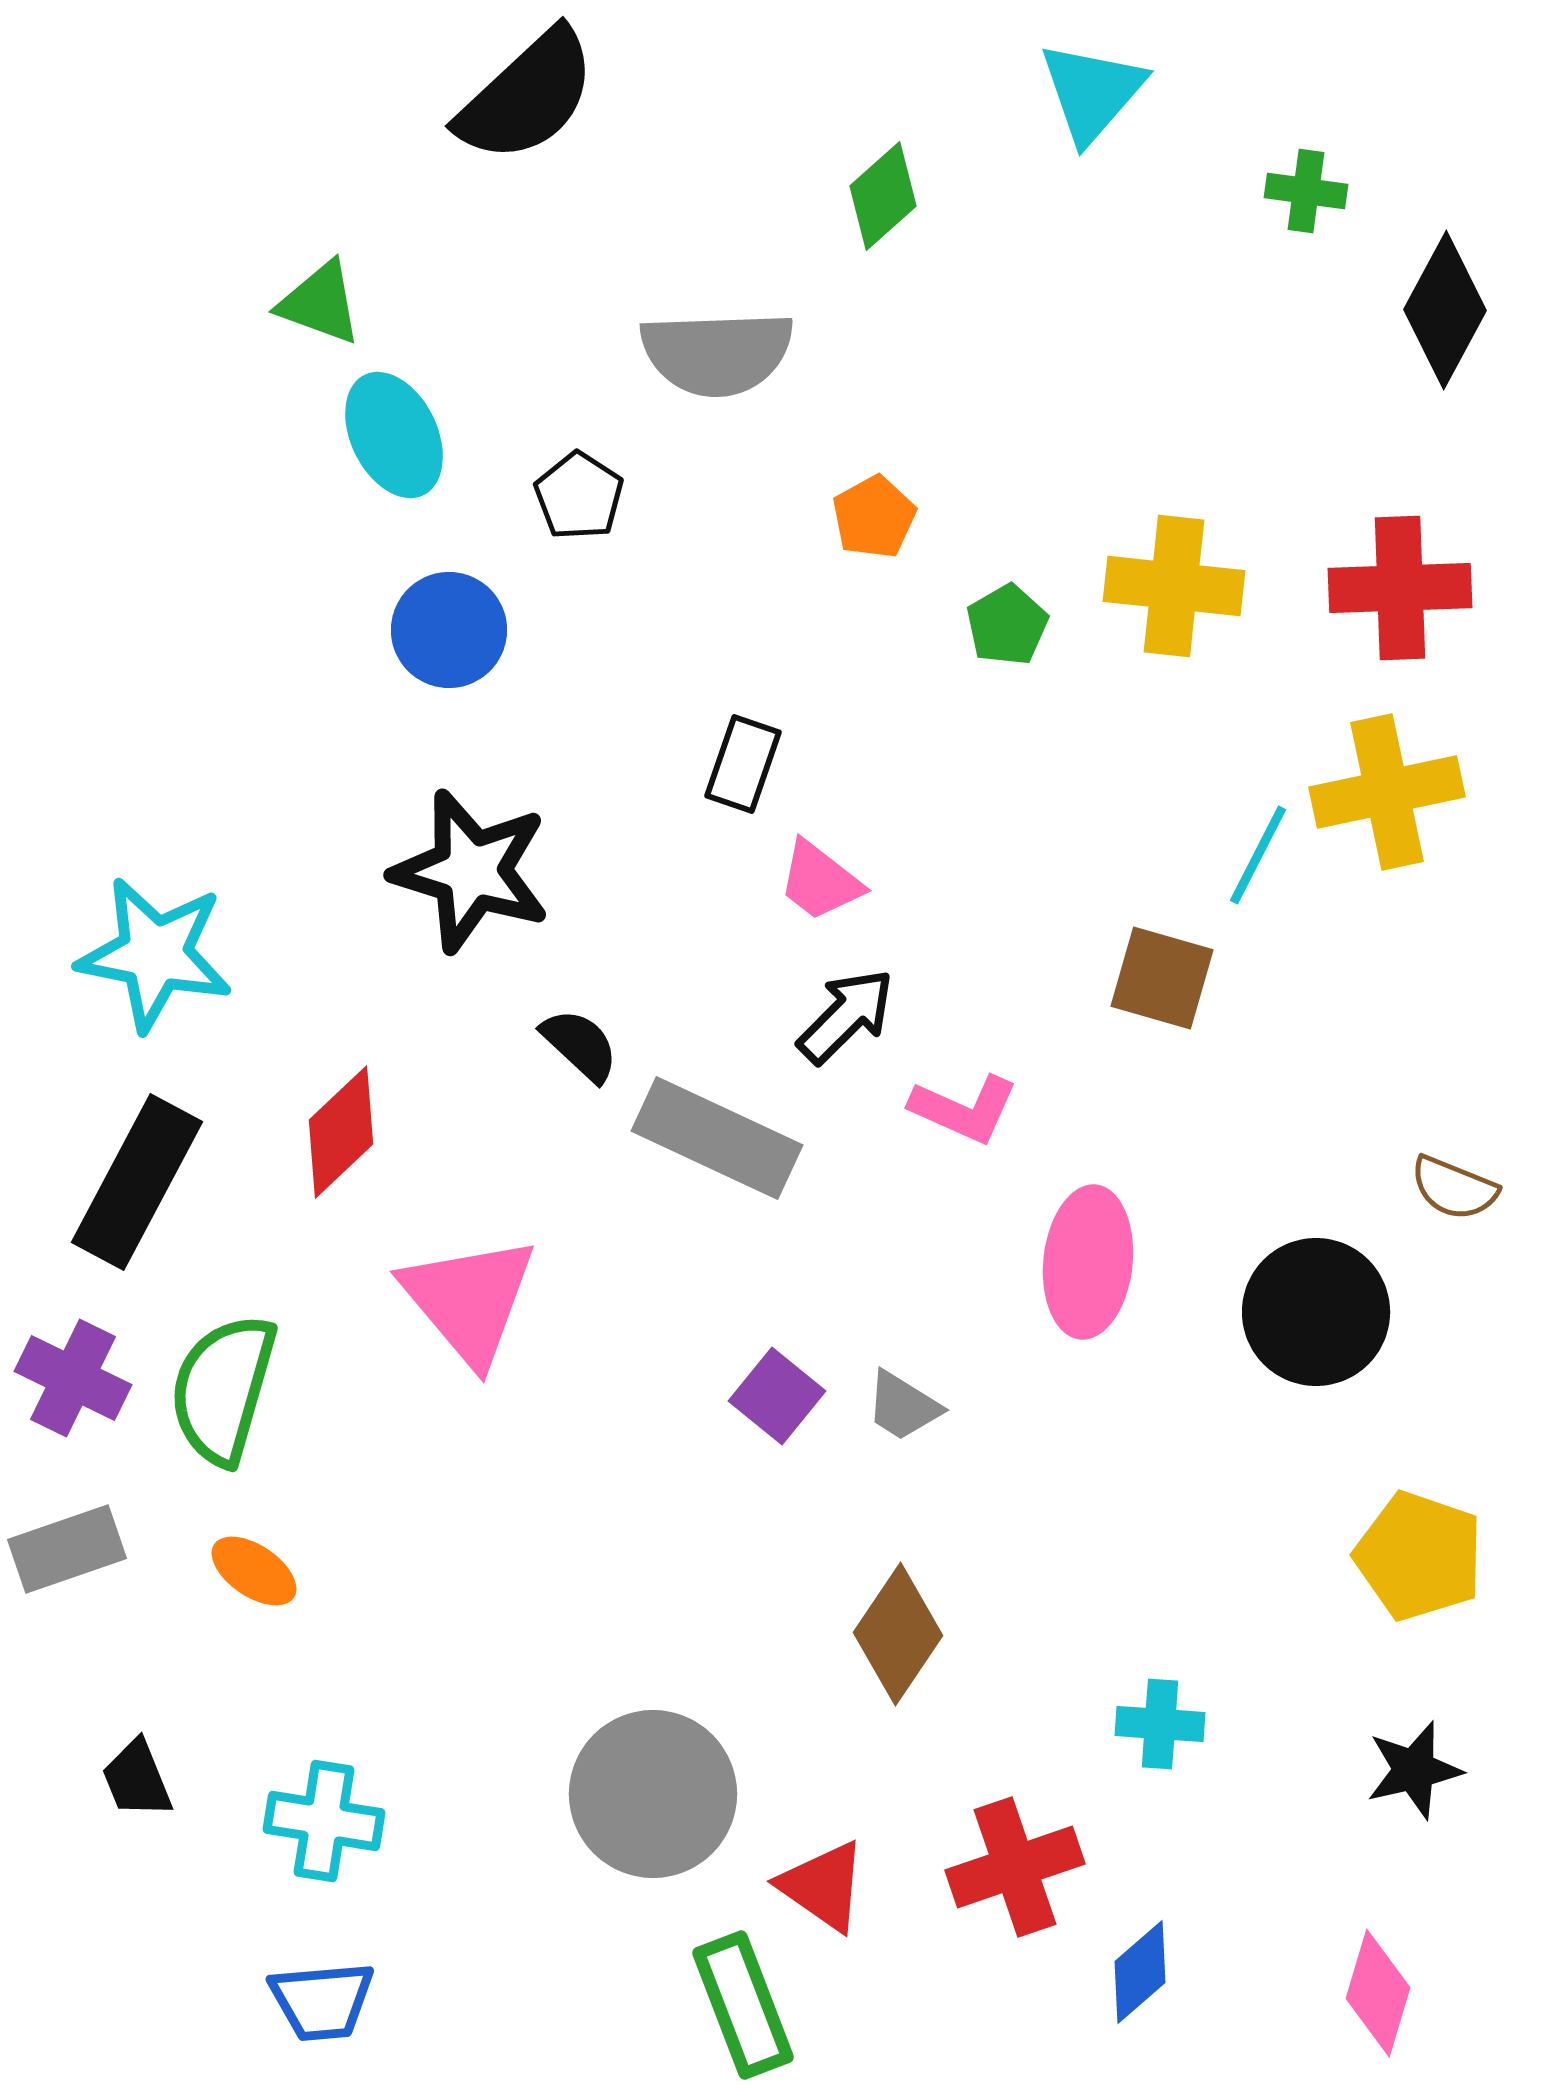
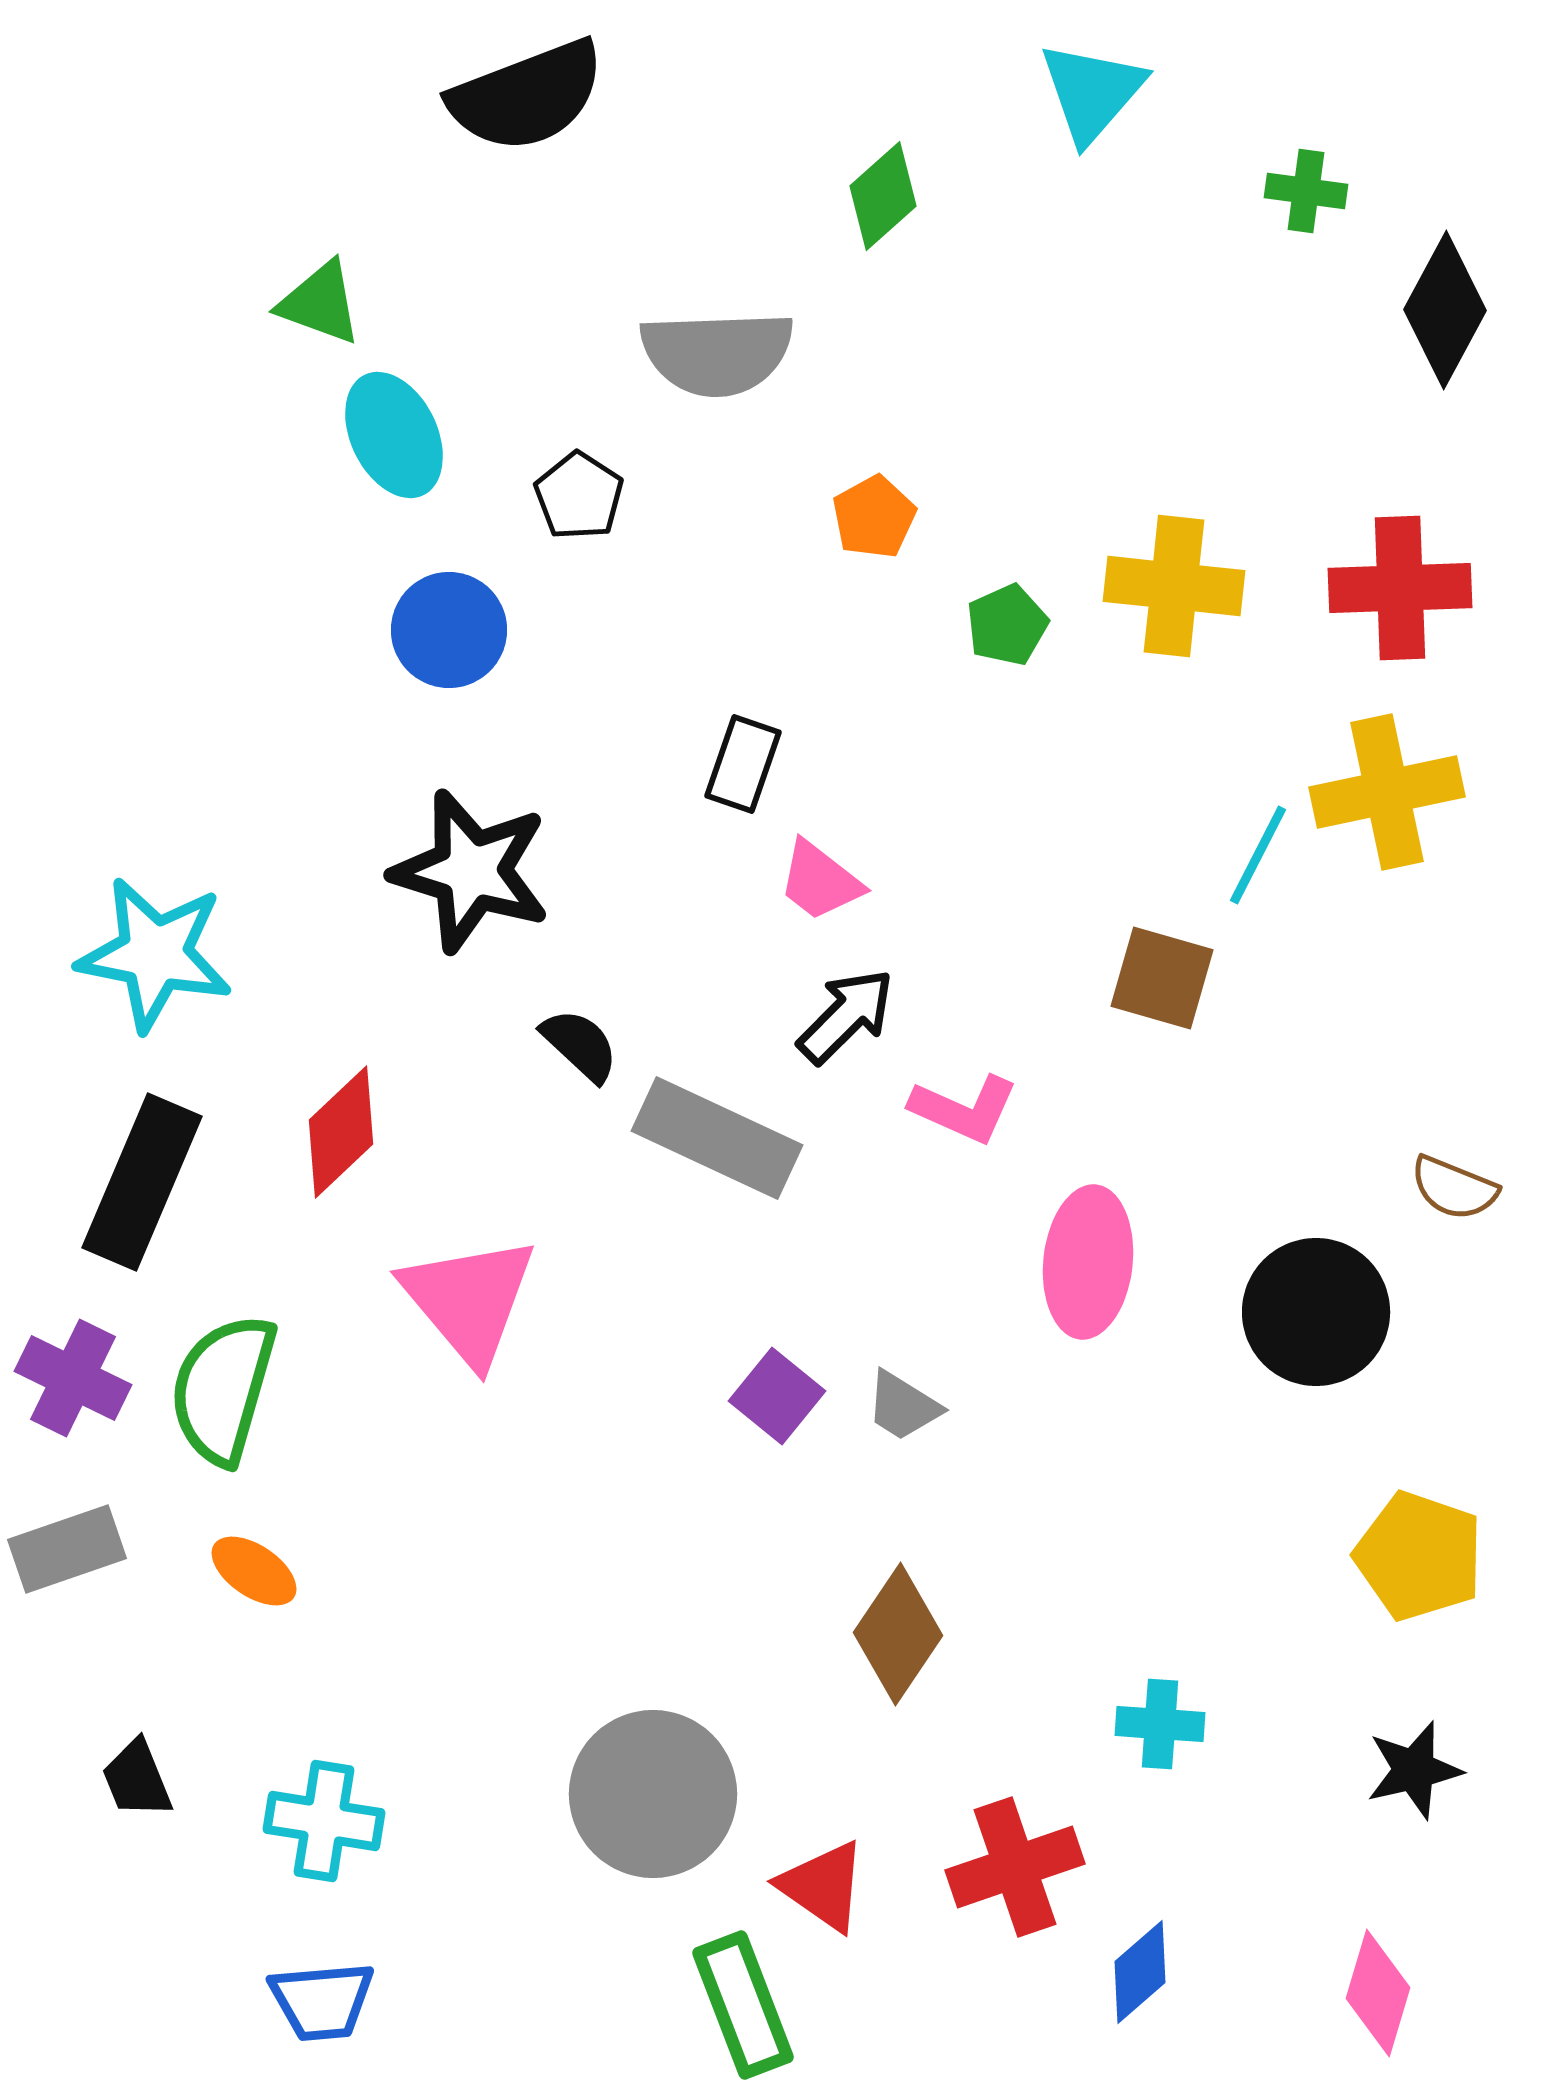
black semicircle at (527, 96): rotated 22 degrees clockwise
green pentagon at (1007, 625): rotated 6 degrees clockwise
black rectangle at (137, 1182): moved 5 px right; rotated 5 degrees counterclockwise
